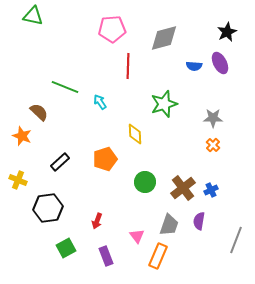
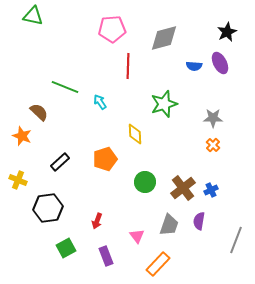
orange rectangle: moved 8 px down; rotated 20 degrees clockwise
